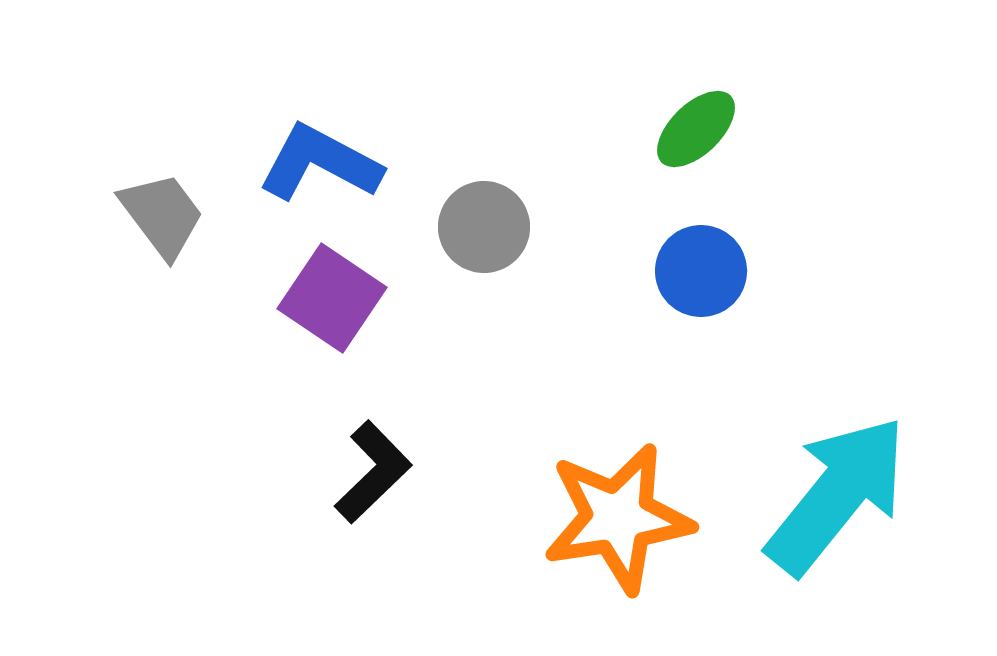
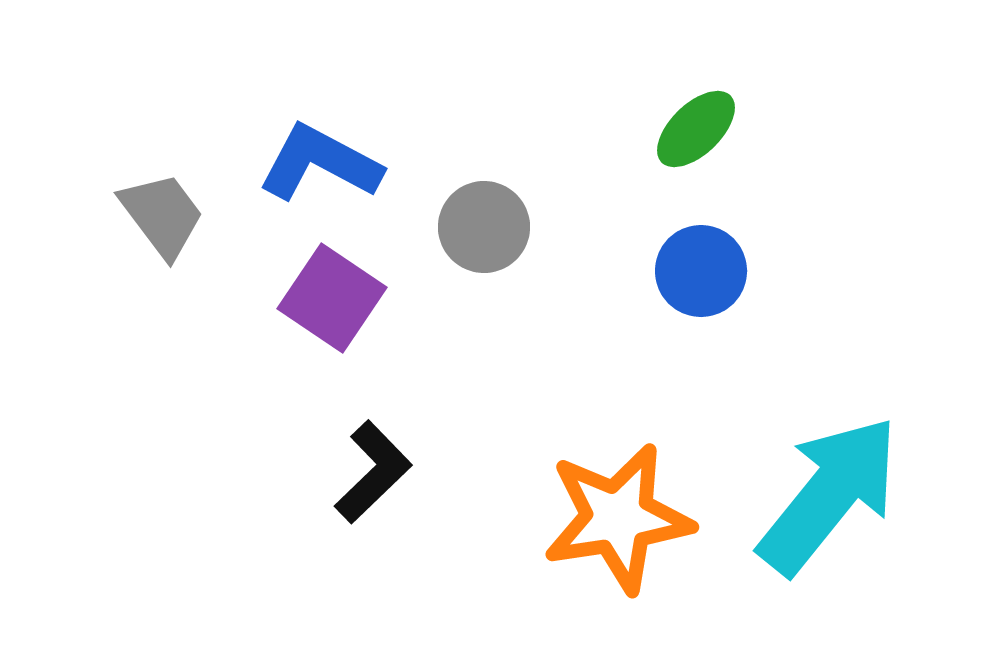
cyan arrow: moved 8 px left
